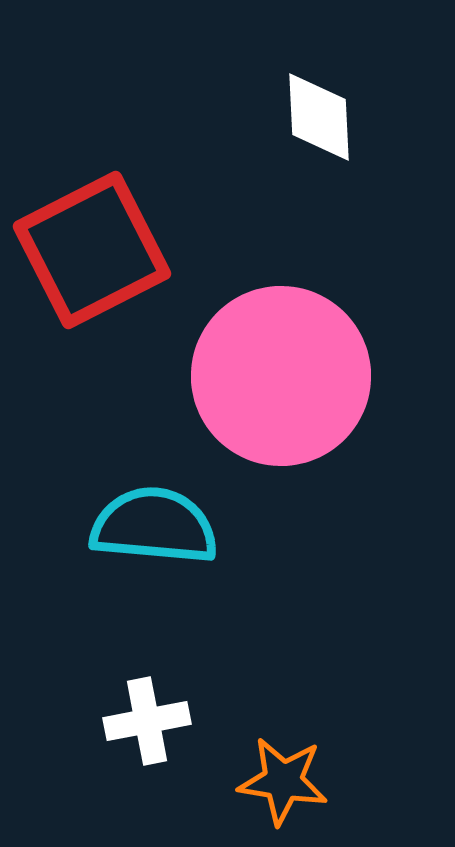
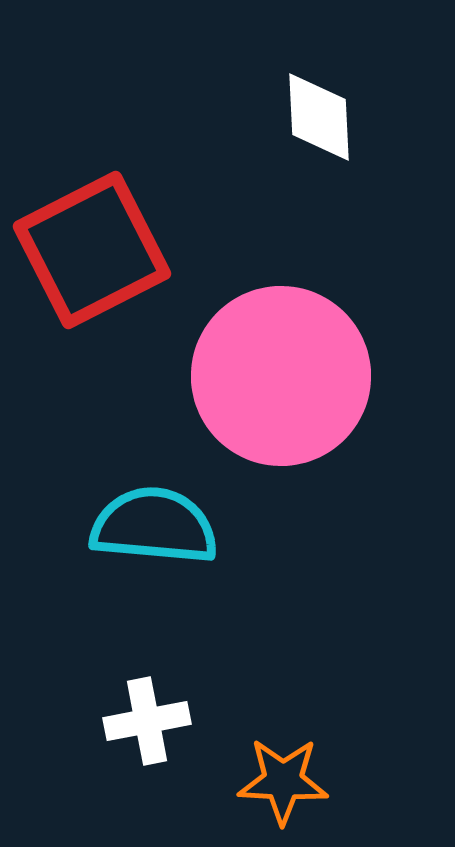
orange star: rotated 6 degrees counterclockwise
